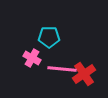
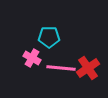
pink line: moved 1 px left, 1 px up
red cross: moved 4 px right, 6 px up
